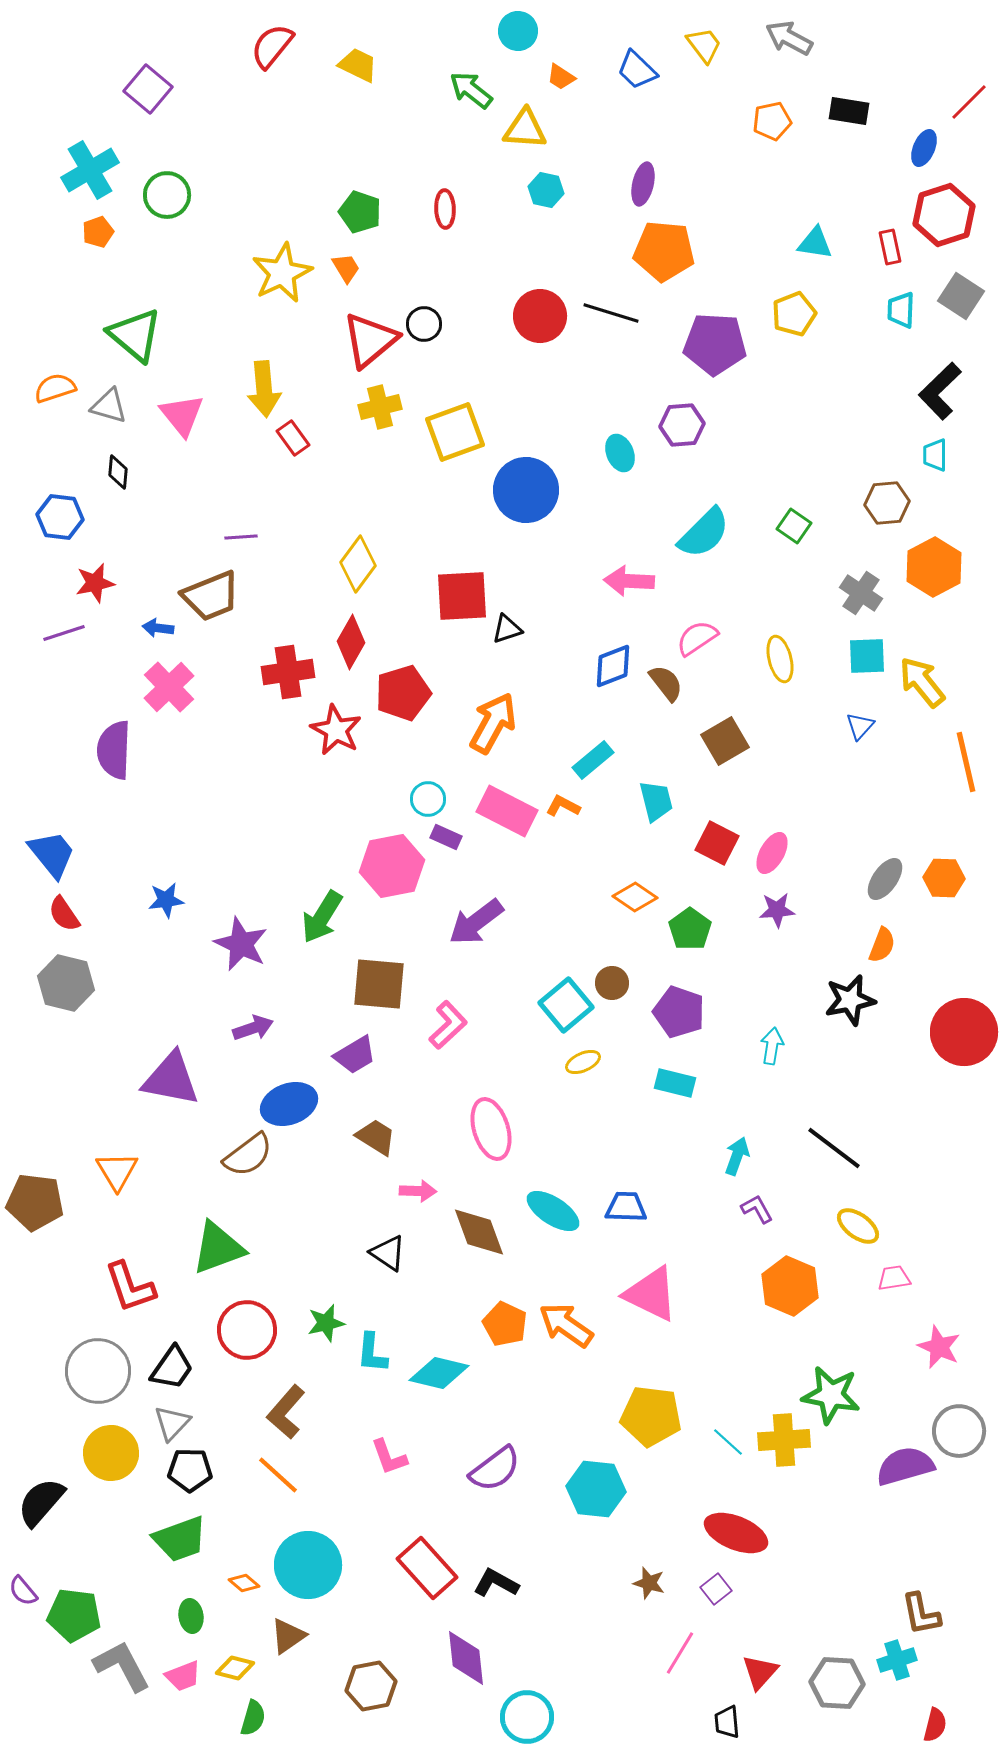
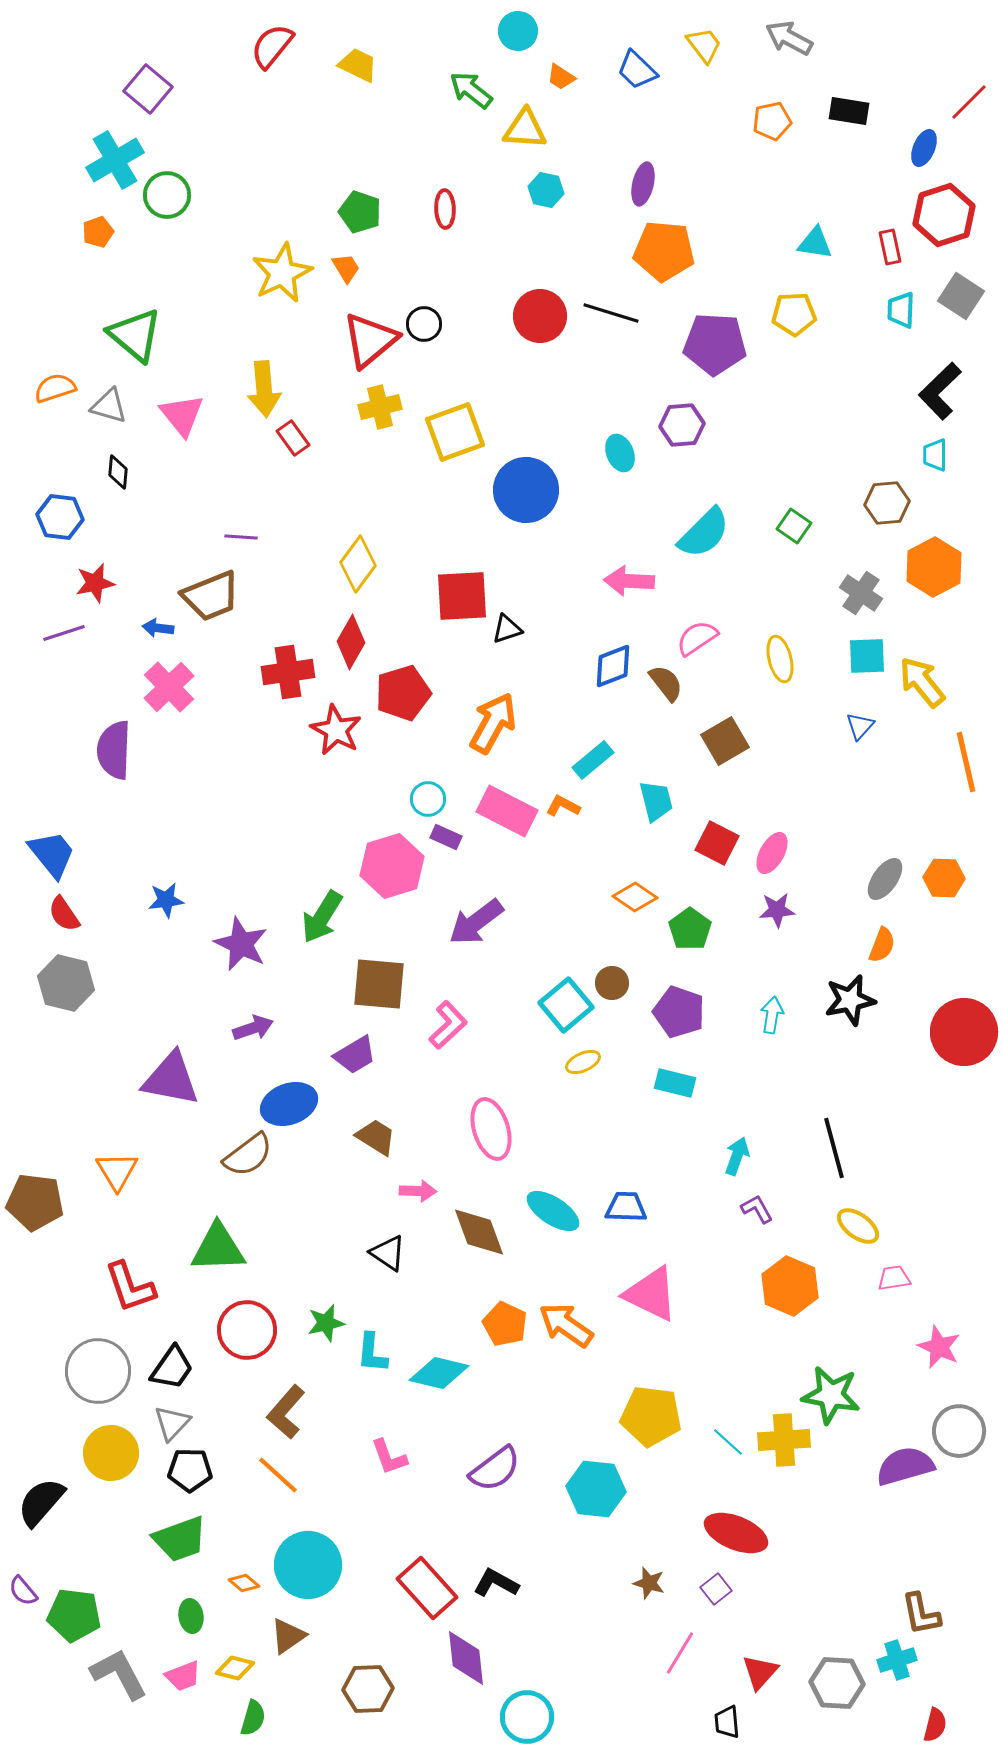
cyan cross at (90, 170): moved 25 px right, 10 px up
yellow pentagon at (794, 314): rotated 18 degrees clockwise
purple line at (241, 537): rotated 8 degrees clockwise
pink hexagon at (392, 866): rotated 6 degrees counterclockwise
cyan arrow at (772, 1046): moved 31 px up
black line at (834, 1148): rotated 38 degrees clockwise
green triangle at (218, 1248): rotated 18 degrees clockwise
red rectangle at (427, 1568): moved 20 px down
gray L-shape at (122, 1666): moved 3 px left, 8 px down
brown hexagon at (371, 1686): moved 3 px left, 3 px down; rotated 9 degrees clockwise
